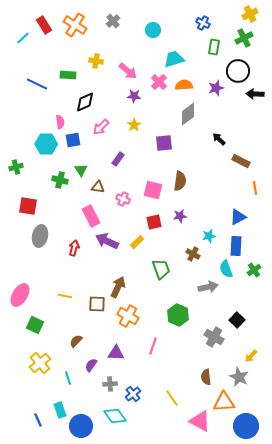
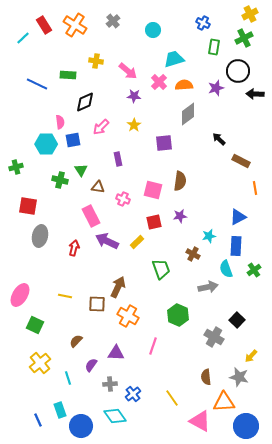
purple rectangle at (118, 159): rotated 48 degrees counterclockwise
gray star at (239, 377): rotated 12 degrees counterclockwise
